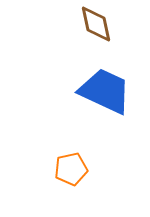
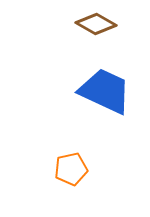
brown diamond: rotated 48 degrees counterclockwise
